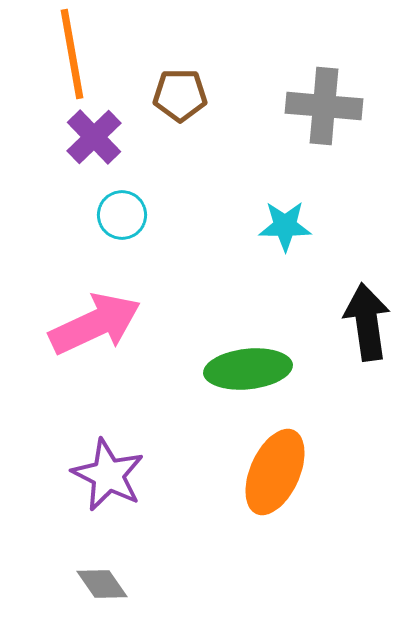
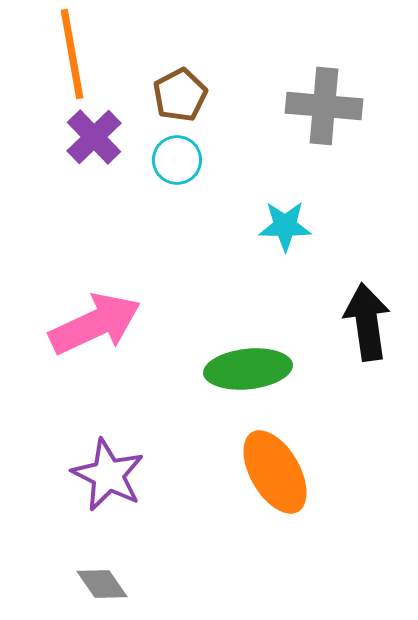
brown pentagon: rotated 28 degrees counterclockwise
cyan circle: moved 55 px right, 55 px up
orange ellipse: rotated 54 degrees counterclockwise
